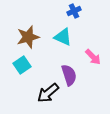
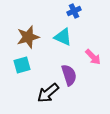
cyan square: rotated 18 degrees clockwise
